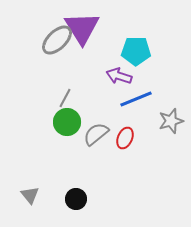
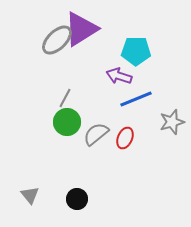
purple triangle: moved 1 px left, 1 px down; rotated 30 degrees clockwise
gray star: moved 1 px right, 1 px down
black circle: moved 1 px right
